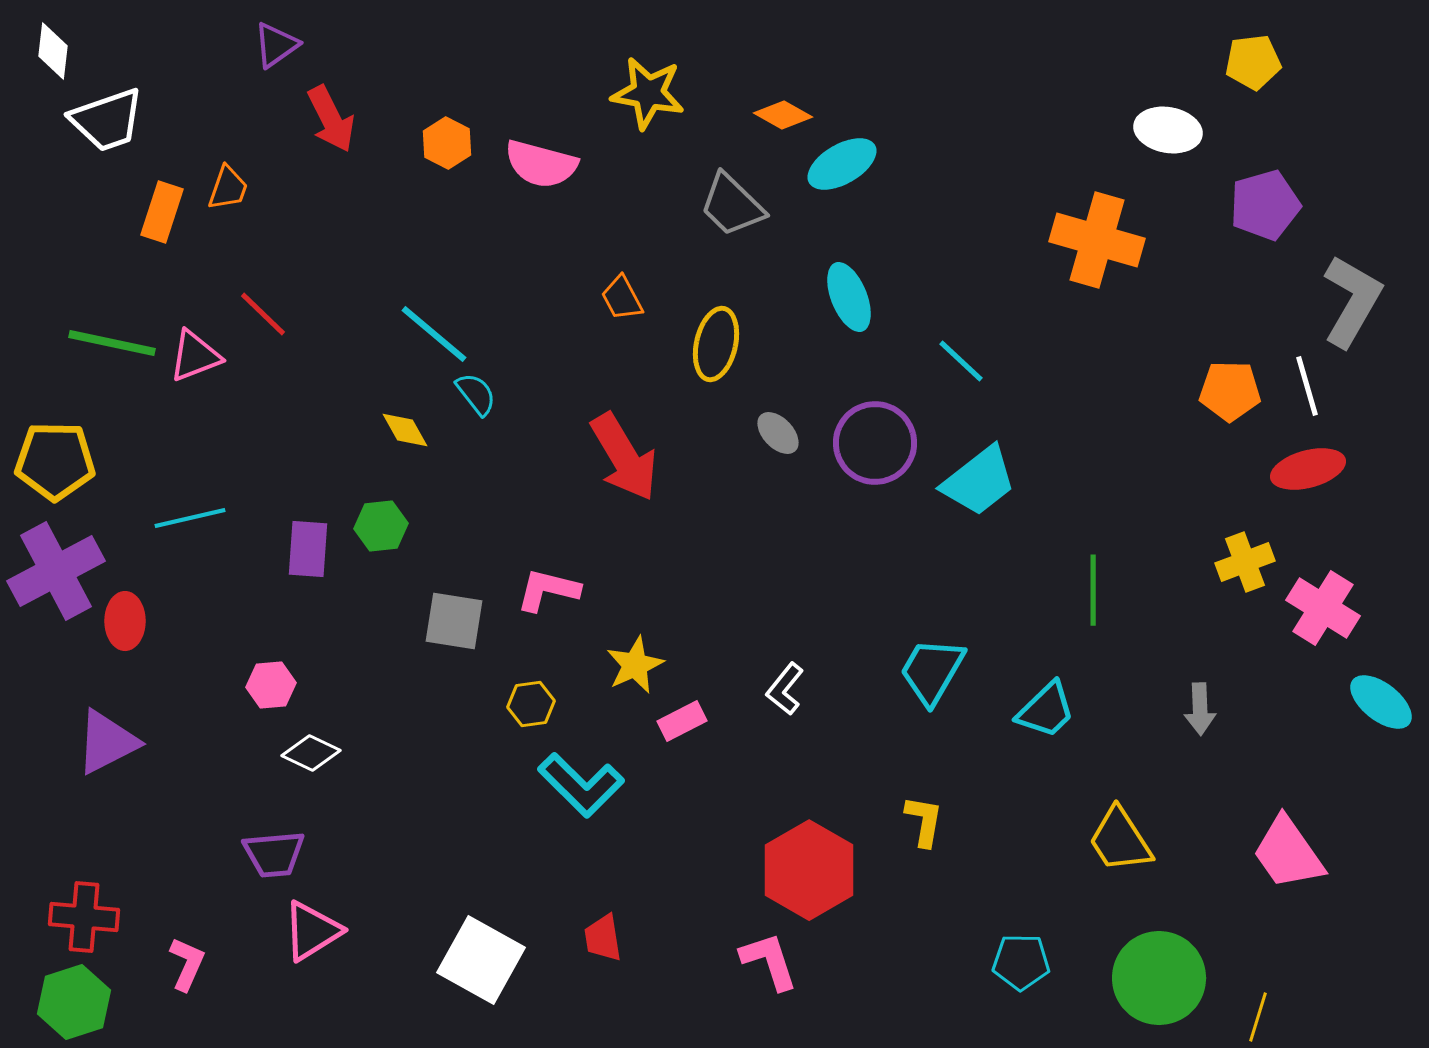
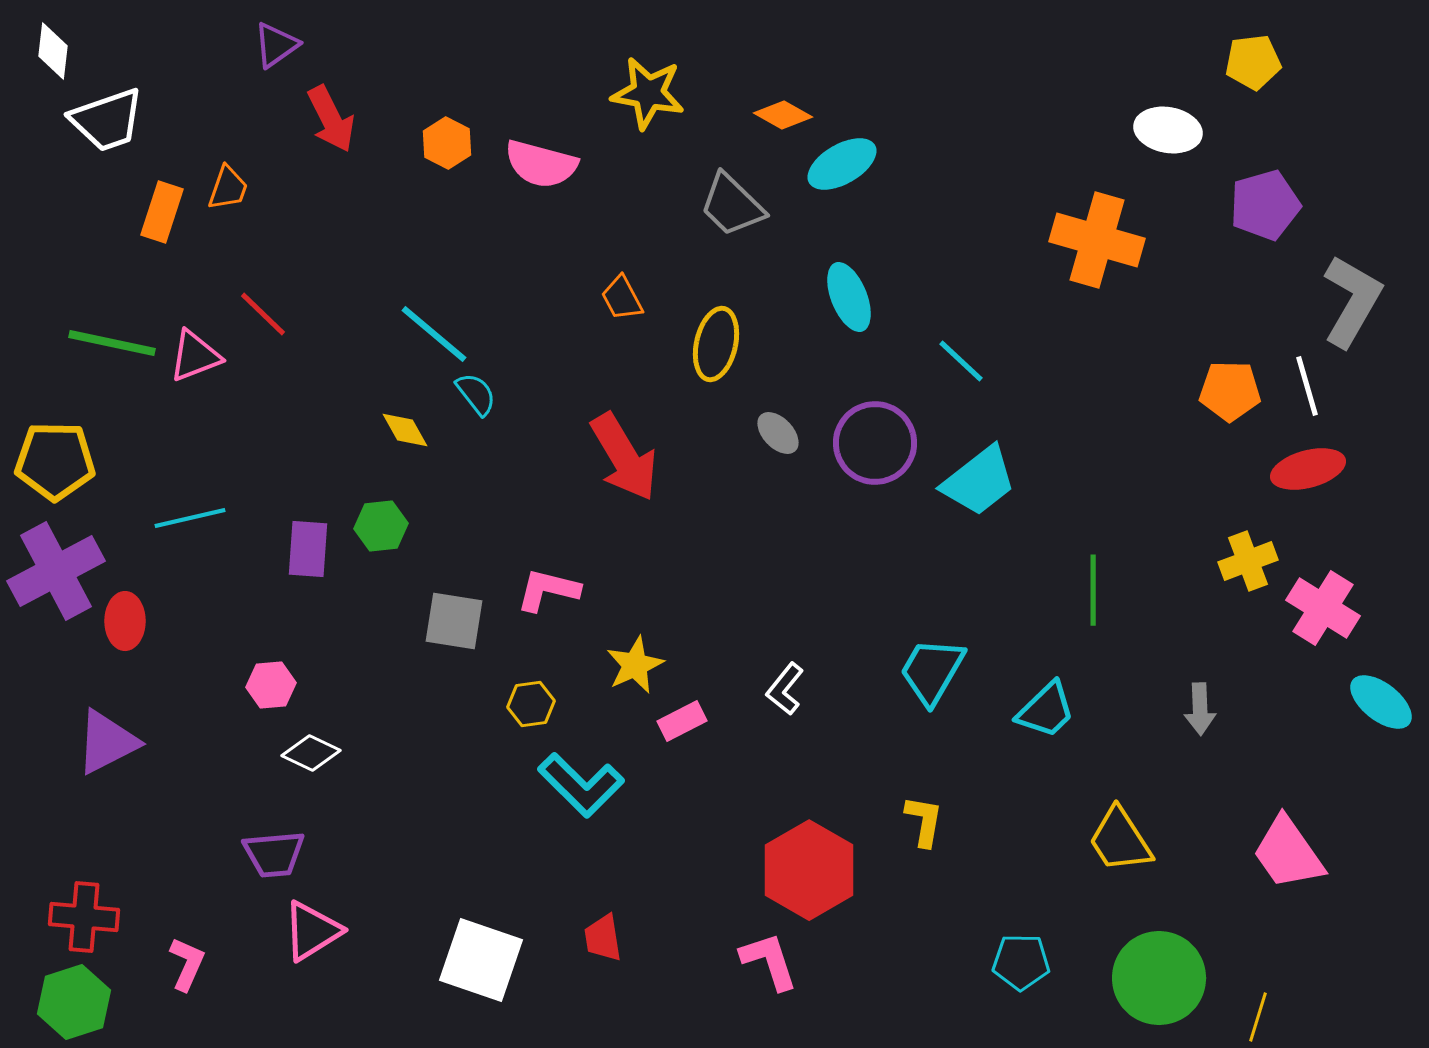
yellow cross at (1245, 562): moved 3 px right, 1 px up
white square at (481, 960): rotated 10 degrees counterclockwise
